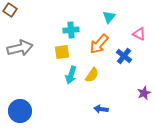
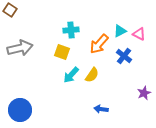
cyan triangle: moved 11 px right, 14 px down; rotated 24 degrees clockwise
yellow square: rotated 28 degrees clockwise
cyan arrow: rotated 24 degrees clockwise
blue circle: moved 1 px up
